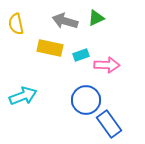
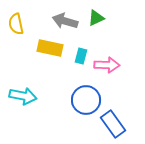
cyan rectangle: moved 1 px down; rotated 56 degrees counterclockwise
cyan arrow: rotated 32 degrees clockwise
blue rectangle: moved 4 px right
